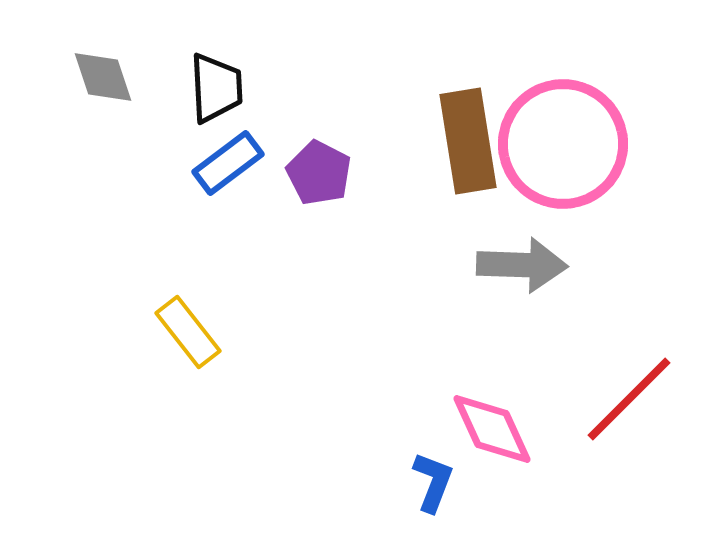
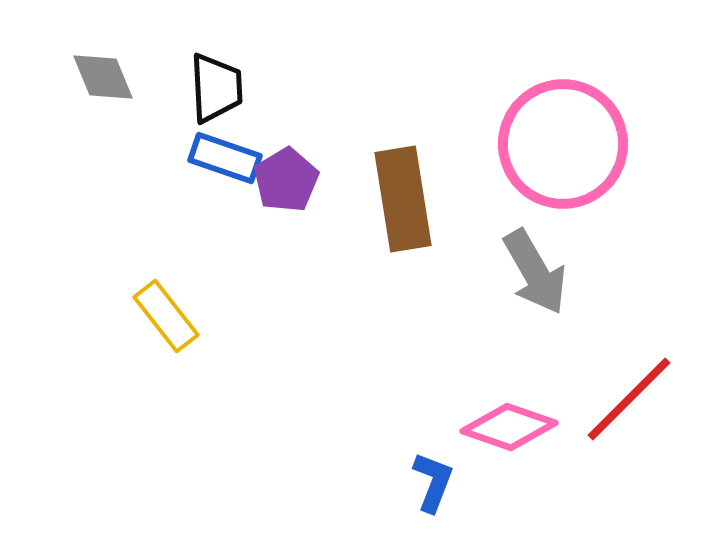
gray diamond: rotated 4 degrees counterclockwise
brown rectangle: moved 65 px left, 58 px down
blue rectangle: moved 3 px left, 5 px up; rotated 56 degrees clockwise
purple pentagon: moved 33 px left, 7 px down; rotated 14 degrees clockwise
gray arrow: moved 13 px right, 7 px down; rotated 58 degrees clockwise
yellow rectangle: moved 22 px left, 16 px up
pink diamond: moved 17 px right, 2 px up; rotated 46 degrees counterclockwise
